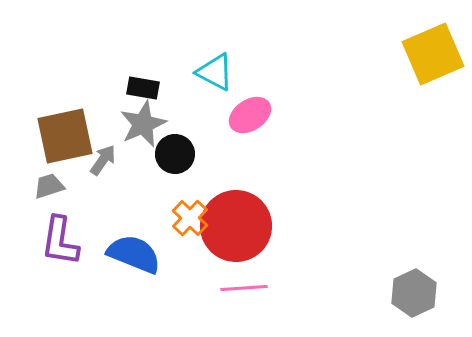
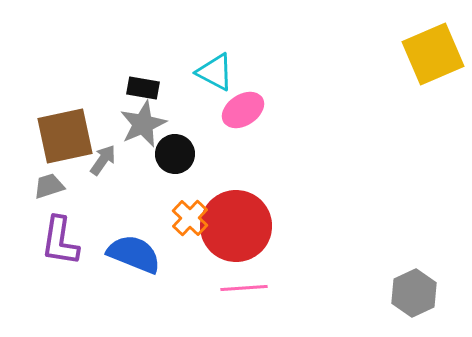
pink ellipse: moved 7 px left, 5 px up
